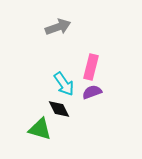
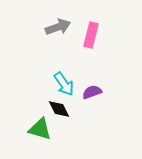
pink rectangle: moved 32 px up
